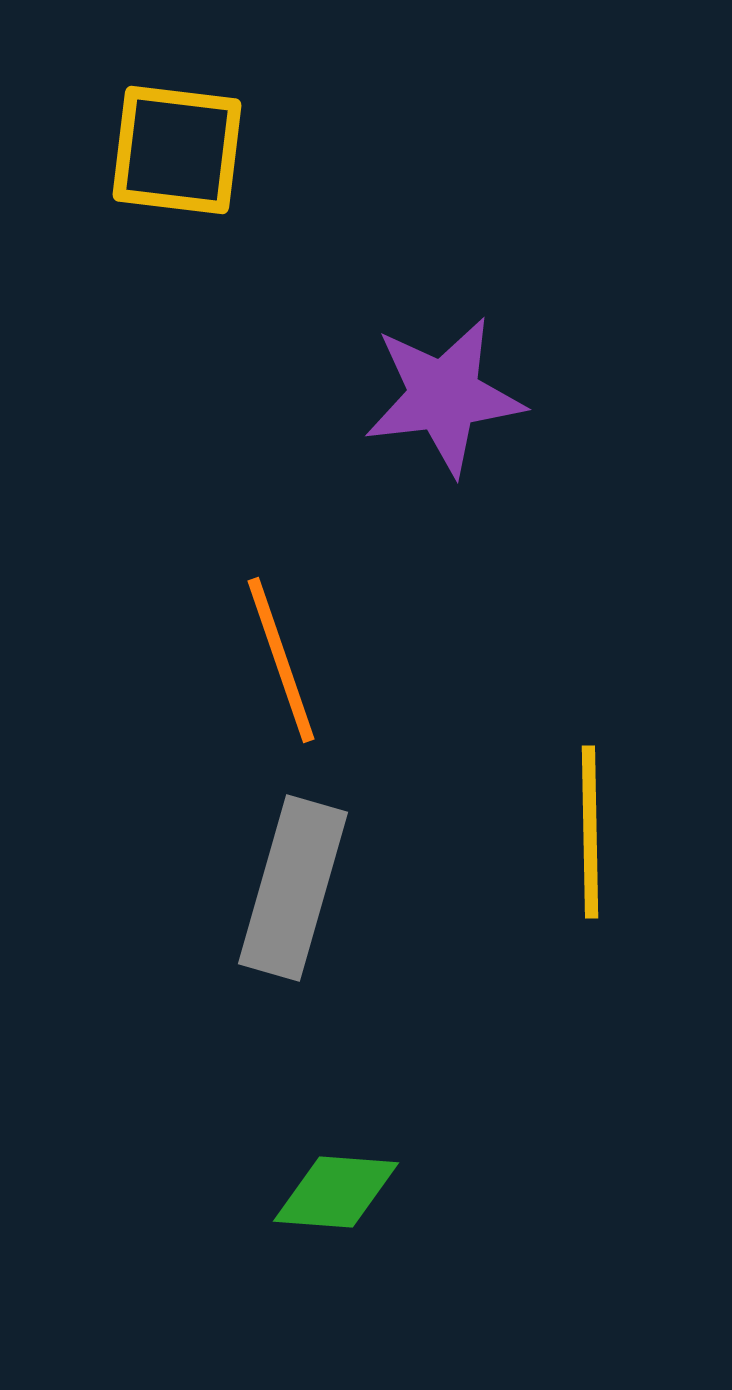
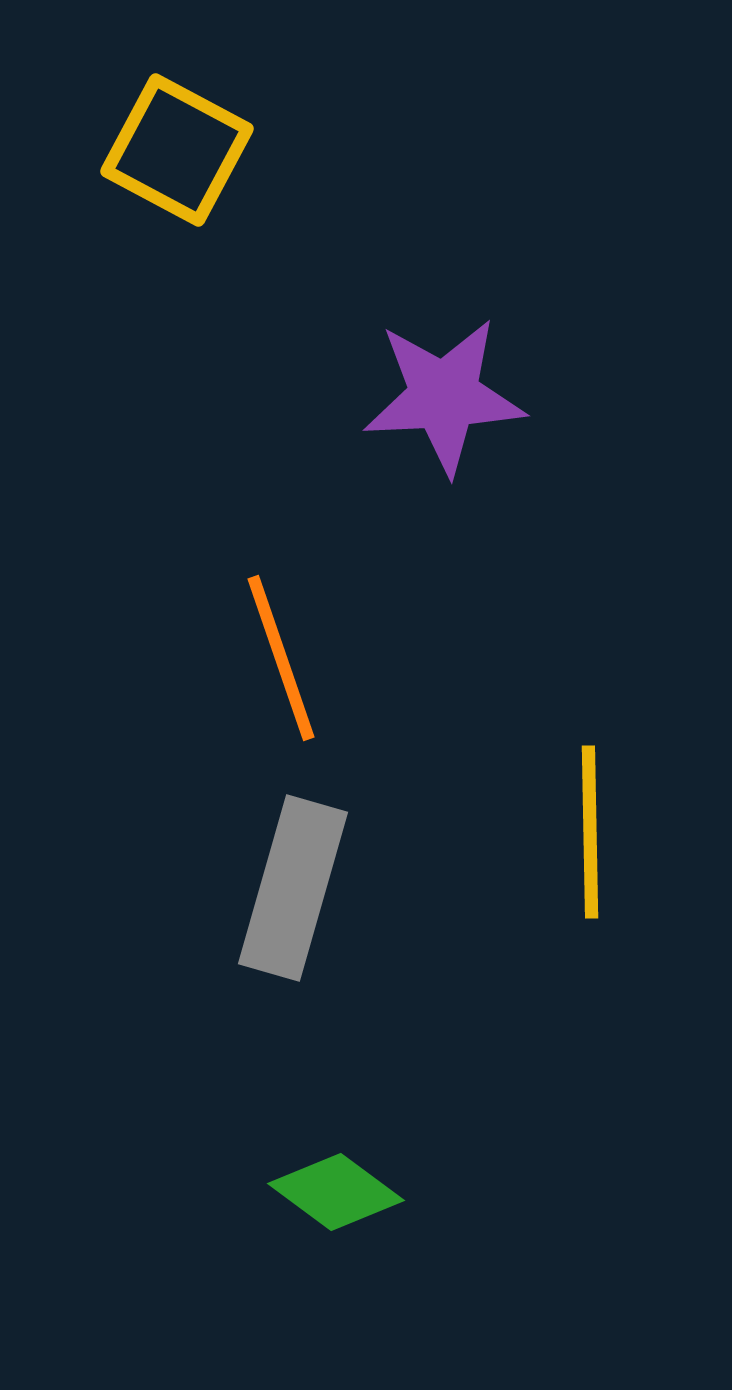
yellow square: rotated 21 degrees clockwise
purple star: rotated 4 degrees clockwise
orange line: moved 2 px up
green diamond: rotated 32 degrees clockwise
